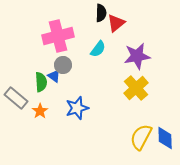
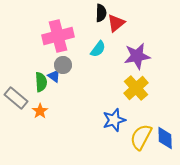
blue star: moved 37 px right, 12 px down
